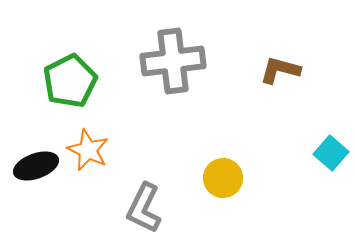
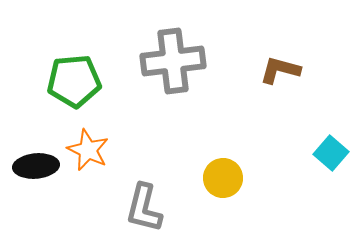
green pentagon: moved 4 px right; rotated 22 degrees clockwise
black ellipse: rotated 15 degrees clockwise
gray L-shape: rotated 12 degrees counterclockwise
